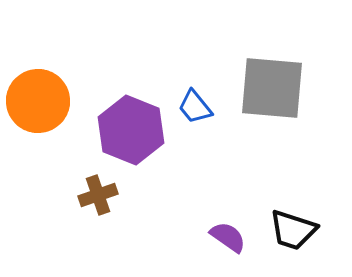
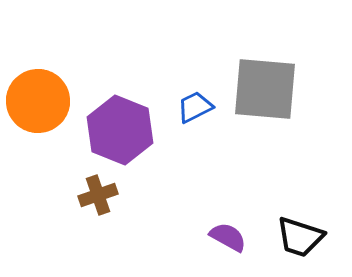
gray square: moved 7 px left, 1 px down
blue trapezoid: rotated 102 degrees clockwise
purple hexagon: moved 11 px left
black trapezoid: moved 7 px right, 7 px down
purple semicircle: rotated 6 degrees counterclockwise
